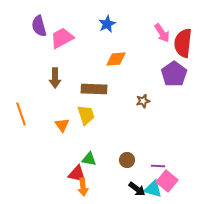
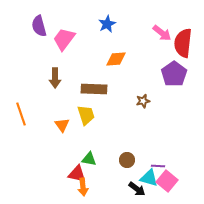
pink arrow: rotated 18 degrees counterclockwise
pink trapezoid: moved 2 px right, 1 px down; rotated 25 degrees counterclockwise
cyan triangle: moved 4 px left, 11 px up
